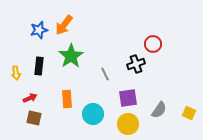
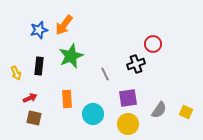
green star: rotated 10 degrees clockwise
yellow arrow: rotated 16 degrees counterclockwise
yellow square: moved 3 px left, 1 px up
